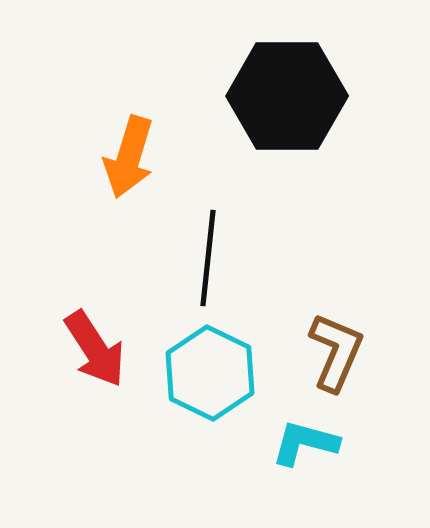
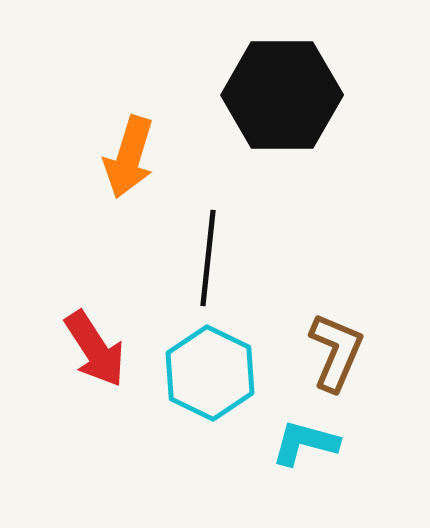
black hexagon: moved 5 px left, 1 px up
